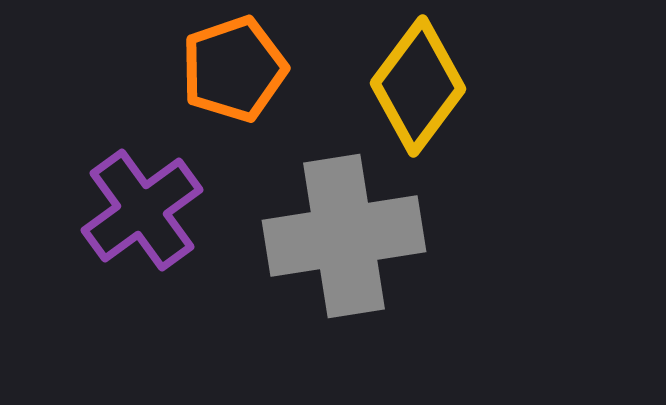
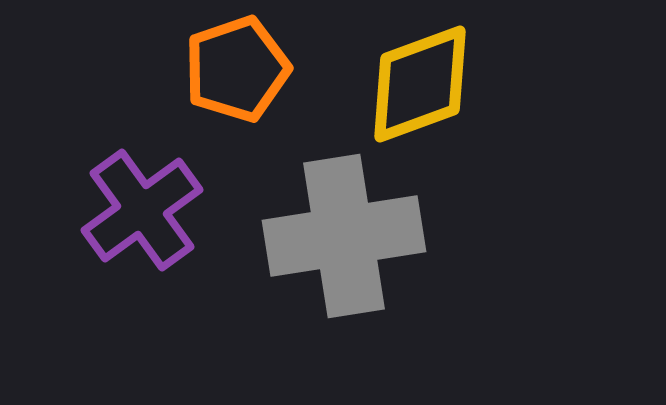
orange pentagon: moved 3 px right
yellow diamond: moved 2 px right, 2 px up; rotated 33 degrees clockwise
